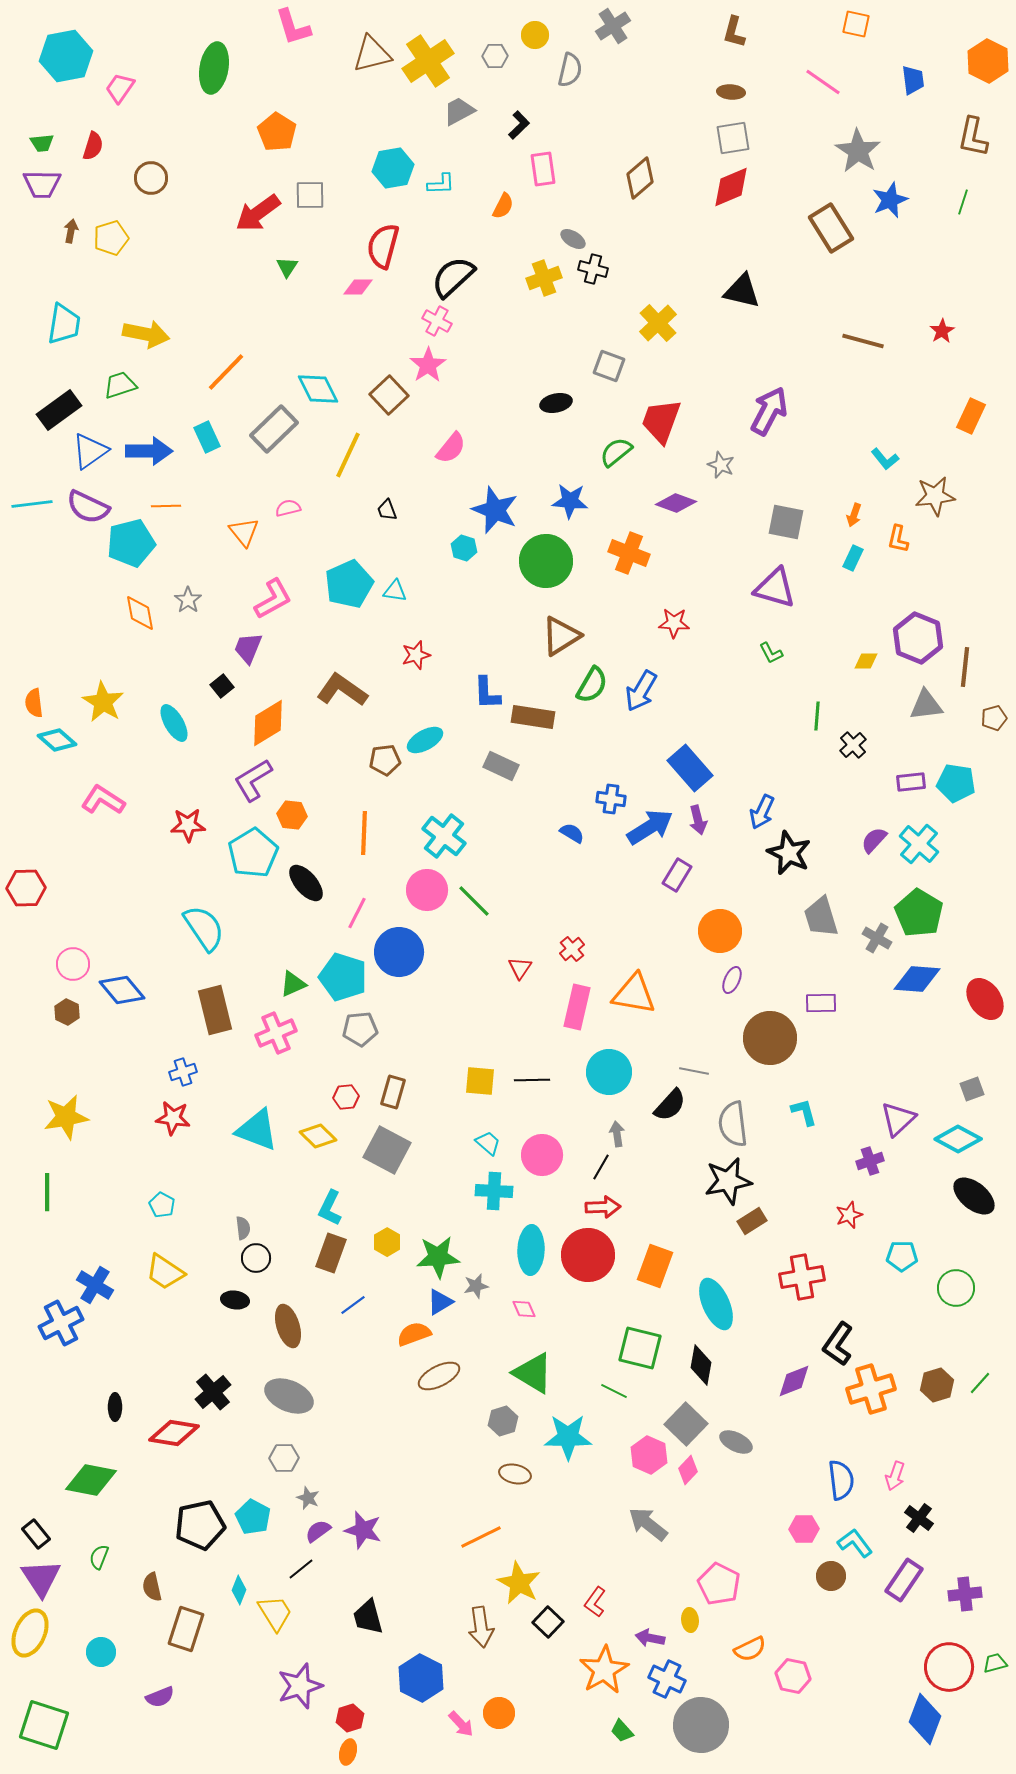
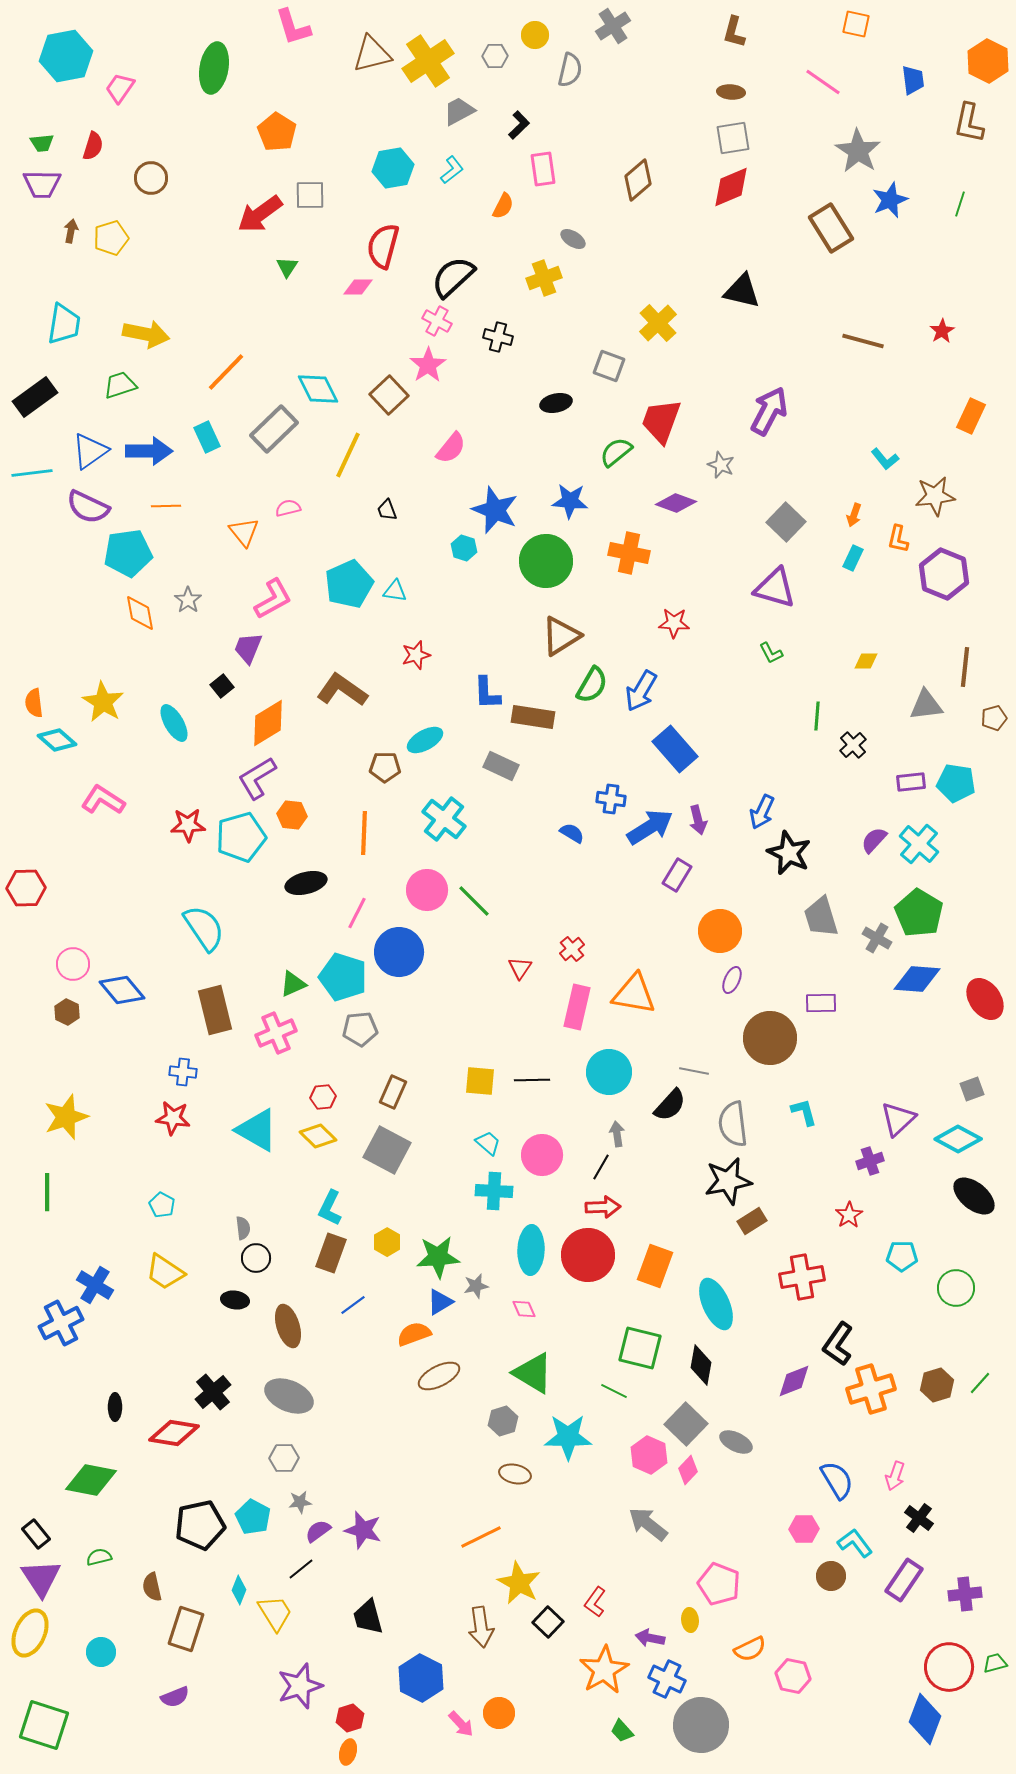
brown L-shape at (973, 137): moved 4 px left, 14 px up
brown diamond at (640, 178): moved 2 px left, 2 px down
cyan L-shape at (441, 184): moved 11 px right, 14 px up; rotated 36 degrees counterclockwise
green line at (963, 202): moved 3 px left, 2 px down
red arrow at (258, 213): moved 2 px right, 1 px down
black cross at (593, 269): moved 95 px left, 68 px down
black rectangle at (59, 410): moved 24 px left, 13 px up
cyan line at (32, 504): moved 31 px up
gray square at (786, 522): rotated 33 degrees clockwise
cyan pentagon at (131, 543): moved 3 px left, 10 px down; rotated 6 degrees clockwise
orange cross at (629, 553): rotated 9 degrees counterclockwise
purple hexagon at (918, 638): moved 26 px right, 64 px up
brown pentagon at (385, 760): moved 7 px down; rotated 8 degrees clockwise
blue rectangle at (690, 768): moved 15 px left, 19 px up
purple L-shape at (253, 780): moved 4 px right, 2 px up
cyan cross at (444, 836): moved 17 px up
cyan pentagon at (253, 853): moved 12 px left, 16 px up; rotated 15 degrees clockwise
black ellipse at (306, 883): rotated 63 degrees counterclockwise
blue cross at (183, 1072): rotated 24 degrees clockwise
brown rectangle at (393, 1092): rotated 8 degrees clockwise
red hexagon at (346, 1097): moved 23 px left
yellow star at (66, 1117): rotated 9 degrees counterclockwise
cyan triangle at (257, 1130): rotated 9 degrees clockwise
red star at (849, 1215): rotated 12 degrees counterclockwise
blue semicircle at (841, 1480): moved 4 px left; rotated 24 degrees counterclockwise
gray star at (308, 1498): moved 8 px left, 4 px down; rotated 30 degrees counterclockwise
green semicircle at (99, 1557): rotated 55 degrees clockwise
pink pentagon at (719, 1584): rotated 6 degrees counterclockwise
purple semicircle at (160, 1697): moved 15 px right
